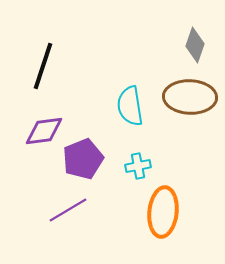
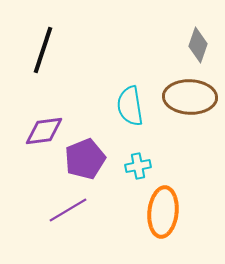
gray diamond: moved 3 px right
black line: moved 16 px up
purple pentagon: moved 2 px right
